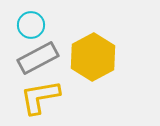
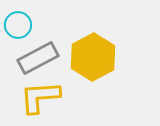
cyan circle: moved 13 px left
yellow L-shape: rotated 6 degrees clockwise
